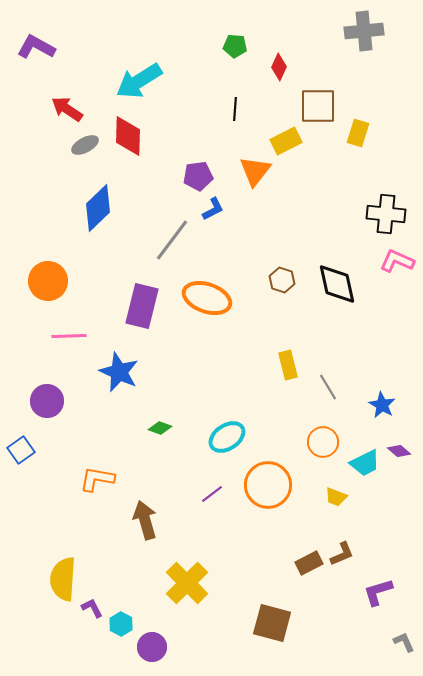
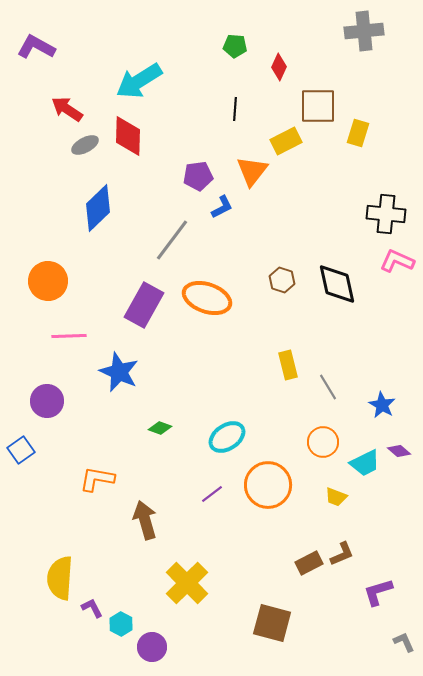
orange triangle at (255, 171): moved 3 px left
blue L-shape at (213, 209): moved 9 px right, 2 px up
purple rectangle at (142, 306): moved 2 px right, 1 px up; rotated 15 degrees clockwise
yellow semicircle at (63, 579): moved 3 px left, 1 px up
